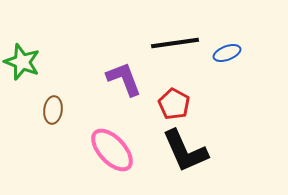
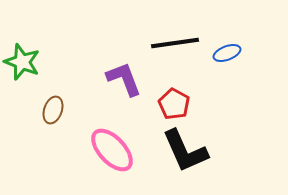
brown ellipse: rotated 12 degrees clockwise
